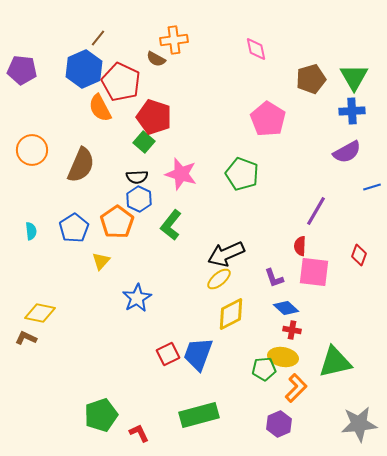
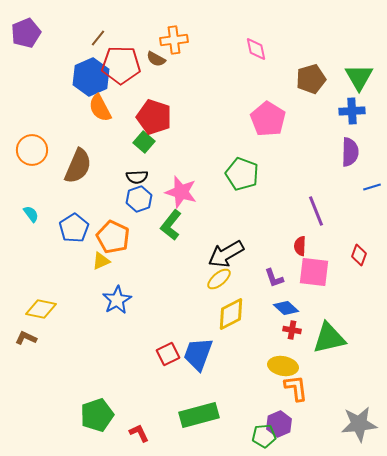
blue hexagon at (84, 69): moved 7 px right, 8 px down
purple pentagon at (22, 70): moved 4 px right, 37 px up; rotated 28 degrees counterclockwise
green triangle at (354, 77): moved 5 px right
red pentagon at (121, 82): moved 17 px up; rotated 24 degrees counterclockwise
purple semicircle at (347, 152): moved 3 px right; rotated 60 degrees counterclockwise
brown semicircle at (81, 165): moved 3 px left, 1 px down
pink star at (181, 174): moved 18 px down
blue hexagon at (139, 199): rotated 15 degrees clockwise
purple line at (316, 211): rotated 52 degrees counterclockwise
orange pentagon at (117, 222): moved 4 px left, 15 px down; rotated 12 degrees counterclockwise
cyan semicircle at (31, 231): moved 17 px up; rotated 30 degrees counterclockwise
black arrow at (226, 254): rotated 6 degrees counterclockwise
yellow triangle at (101, 261): rotated 24 degrees clockwise
blue star at (137, 298): moved 20 px left, 2 px down
yellow diamond at (40, 313): moved 1 px right, 4 px up
yellow ellipse at (283, 357): moved 9 px down
green triangle at (335, 362): moved 6 px left, 24 px up
green pentagon at (264, 369): moved 67 px down
orange L-shape at (296, 388): rotated 52 degrees counterclockwise
green pentagon at (101, 415): moved 4 px left
